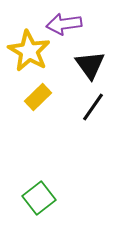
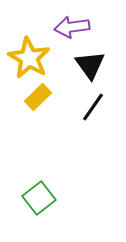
purple arrow: moved 8 px right, 3 px down
yellow star: moved 7 px down
